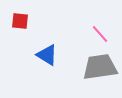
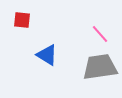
red square: moved 2 px right, 1 px up
